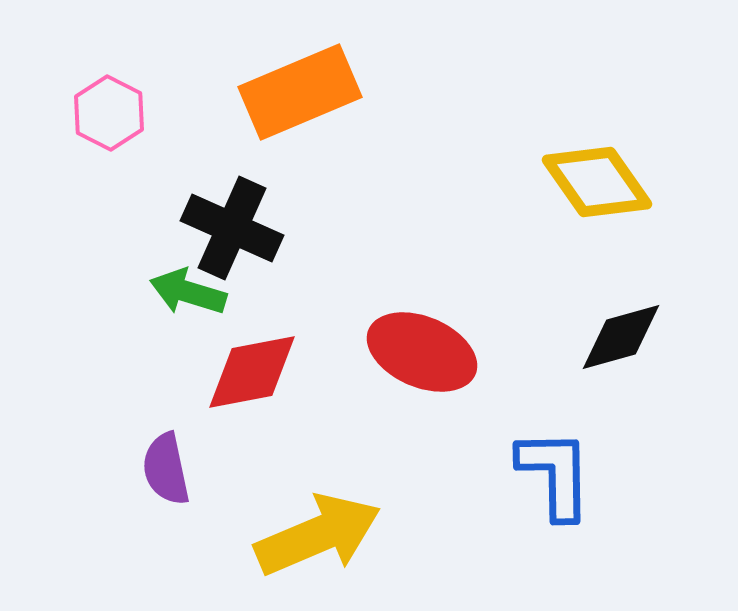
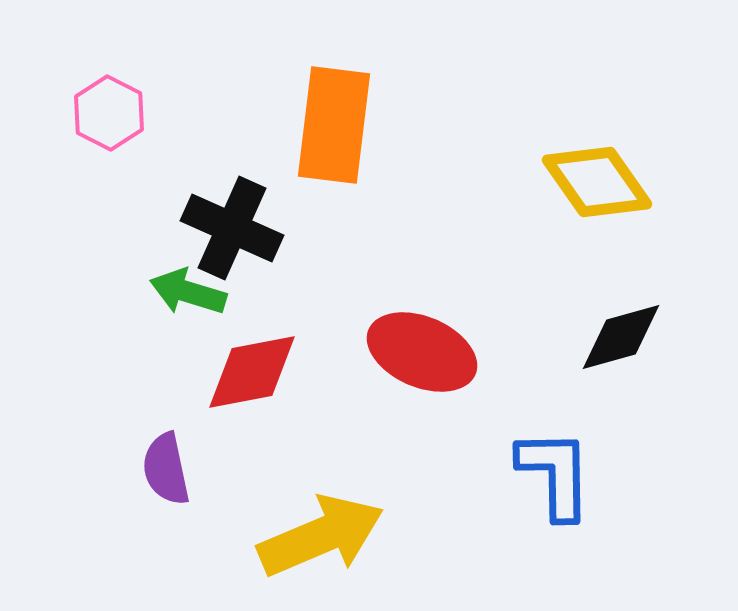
orange rectangle: moved 34 px right, 33 px down; rotated 60 degrees counterclockwise
yellow arrow: moved 3 px right, 1 px down
